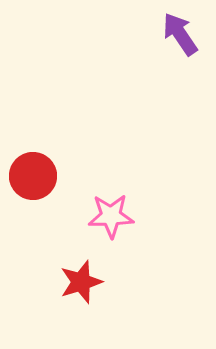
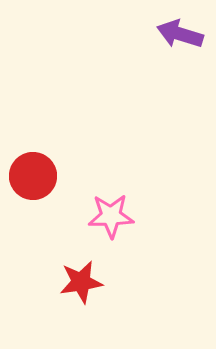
purple arrow: rotated 39 degrees counterclockwise
red star: rotated 9 degrees clockwise
